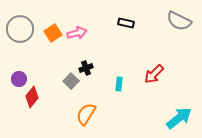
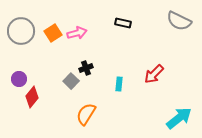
black rectangle: moved 3 px left
gray circle: moved 1 px right, 2 px down
